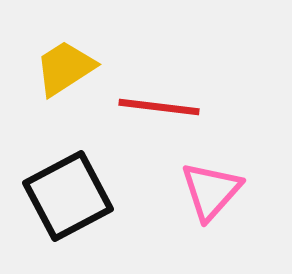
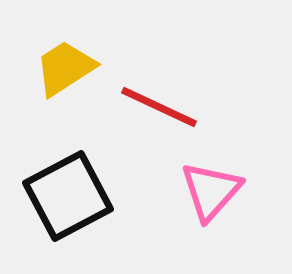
red line: rotated 18 degrees clockwise
